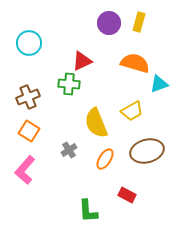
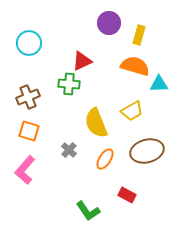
yellow rectangle: moved 13 px down
orange semicircle: moved 3 px down
cyan triangle: rotated 18 degrees clockwise
orange square: rotated 15 degrees counterclockwise
gray cross: rotated 14 degrees counterclockwise
green L-shape: rotated 30 degrees counterclockwise
